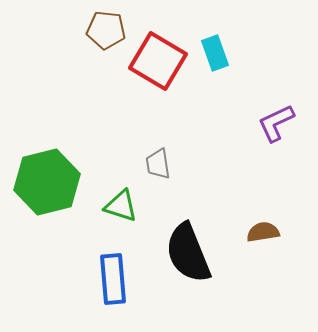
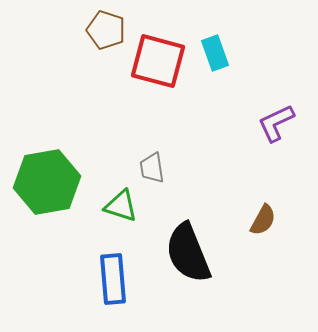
brown pentagon: rotated 12 degrees clockwise
red square: rotated 16 degrees counterclockwise
gray trapezoid: moved 6 px left, 4 px down
green hexagon: rotated 4 degrees clockwise
brown semicircle: moved 12 px up; rotated 128 degrees clockwise
